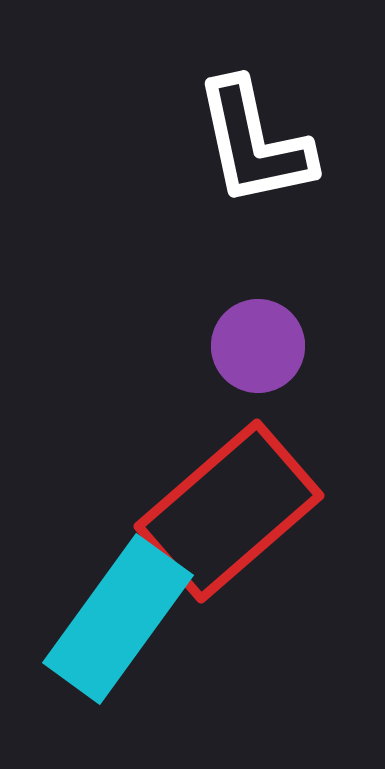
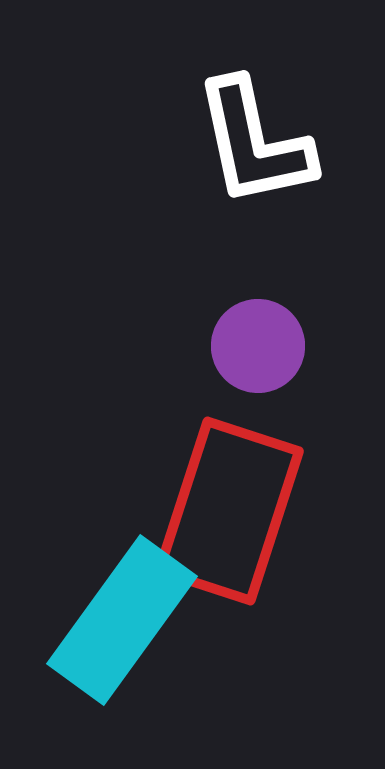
red rectangle: rotated 31 degrees counterclockwise
cyan rectangle: moved 4 px right, 1 px down
